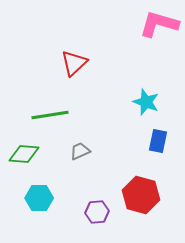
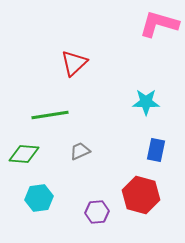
cyan star: rotated 20 degrees counterclockwise
blue rectangle: moved 2 px left, 9 px down
cyan hexagon: rotated 8 degrees counterclockwise
